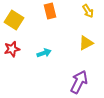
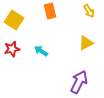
yellow arrow: moved 1 px right
cyan arrow: moved 3 px left, 2 px up; rotated 128 degrees counterclockwise
